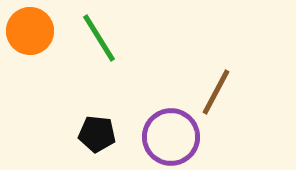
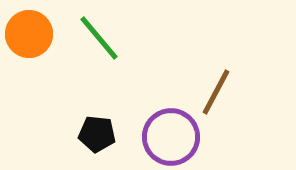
orange circle: moved 1 px left, 3 px down
green line: rotated 8 degrees counterclockwise
